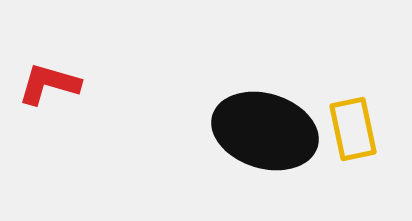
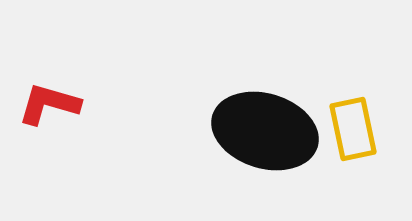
red L-shape: moved 20 px down
